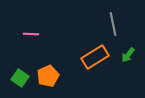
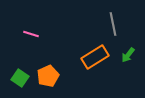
pink line: rotated 14 degrees clockwise
